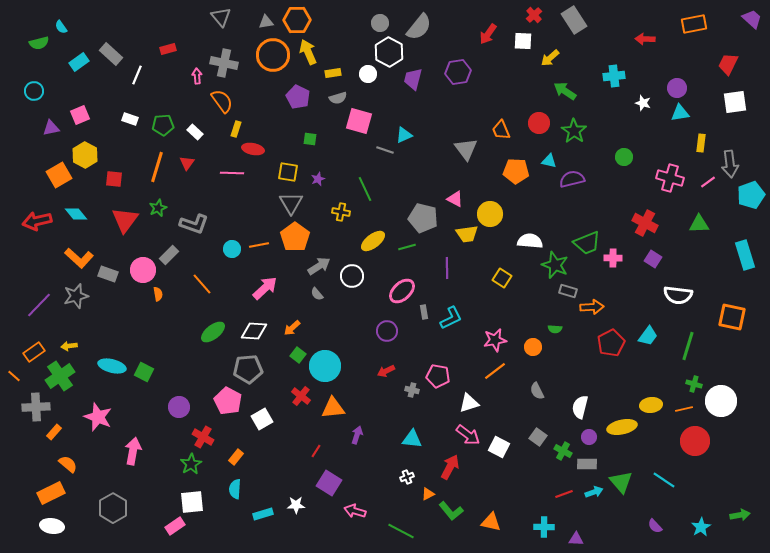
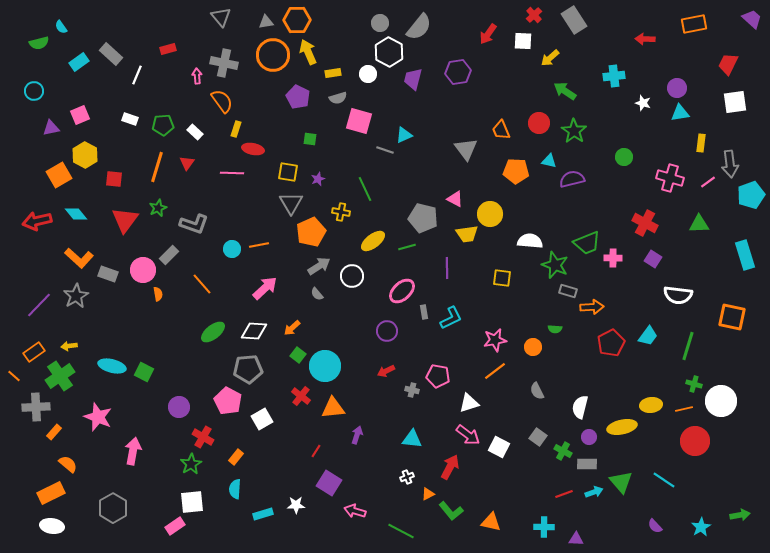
orange pentagon at (295, 237): moved 16 px right, 5 px up; rotated 12 degrees clockwise
yellow square at (502, 278): rotated 24 degrees counterclockwise
gray star at (76, 296): rotated 15 degrees counterclockwise
